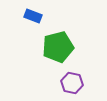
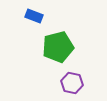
blue rectangle: moved 1 px right
